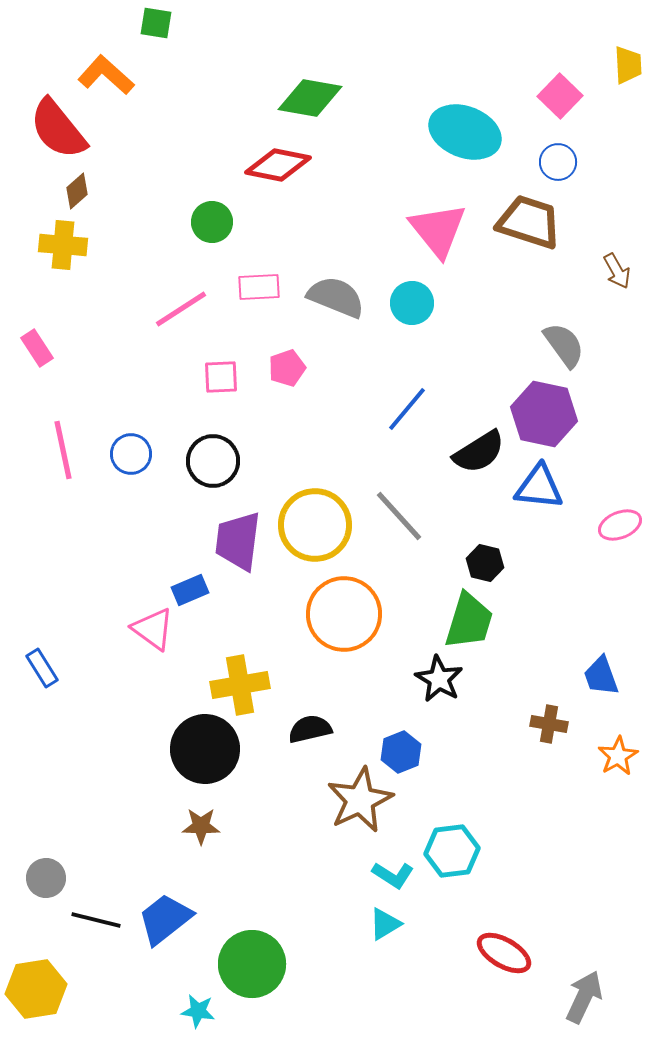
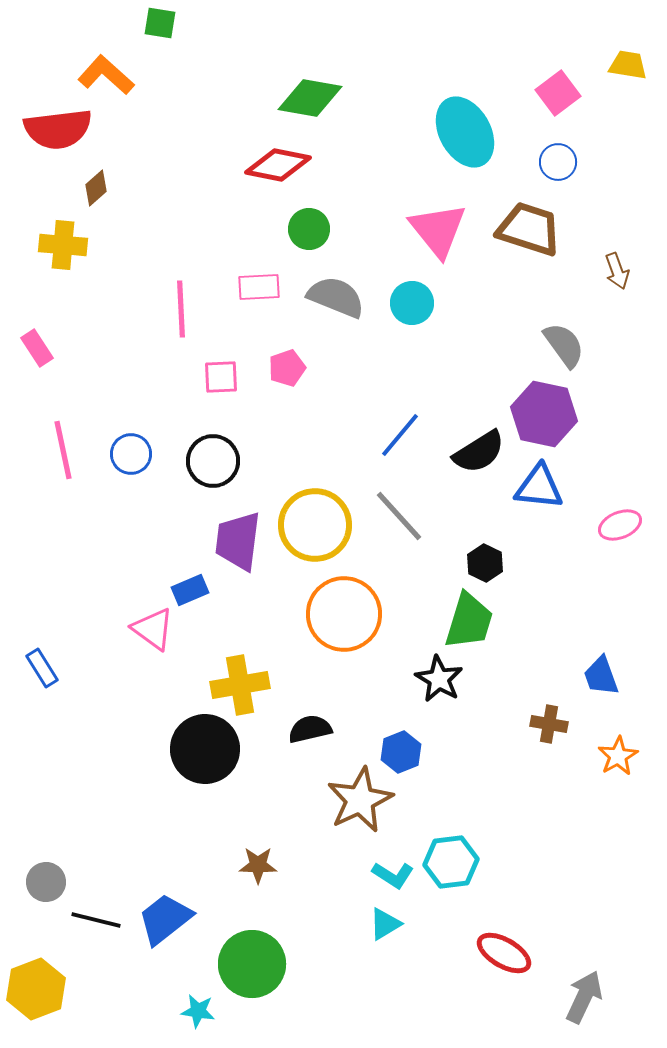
green square at (156, 23): moved 4 px right
yellow trapezoid at (628, 65): rotated 78 degrees counterclockwise
pink square at (560, 96): moved 2 px left, 3 px up; rotated 9 degrees clockwise
red semicircle at (58, 129): rotated 58 degrees counterclockwise
cyan ellipse at (465, 132): rotated 40 degrees clockwise
brown diamond at (77, 191): moved 19 px right, 3 px up
green circle at (212, 222): moved 97 px right, 7 px down
brown trapezoid at (529, 222): moved 7 px down
brown arrow at (617, 271): rotated 9 degrees clockwise
pink line at (181, 309): rotated 60 degrees counterclockwise
blue line at (407, 409): moved 7 px left, 26 px down
black hexagon at (485, 563): rotated 12 degrees clockwise
brown star at (201, 826): moved 57 px right, 39 px down
cyan hexagon at (452, 851): moved 1 px left, 11 px down
gray circle at (46, 878): moved 4 px down
yellow hexagon at (36, 989): rotated 12 degrees counterclockwise
